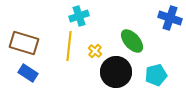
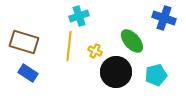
blue cross: moved 6 px left
brown rectangle: moved 1 px up
yellow cross: rotated 16 degrees counterclockwise
